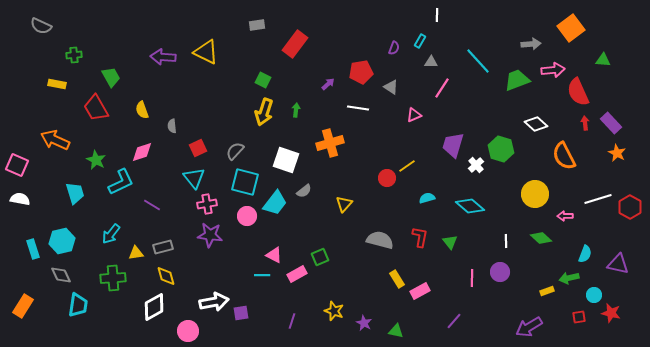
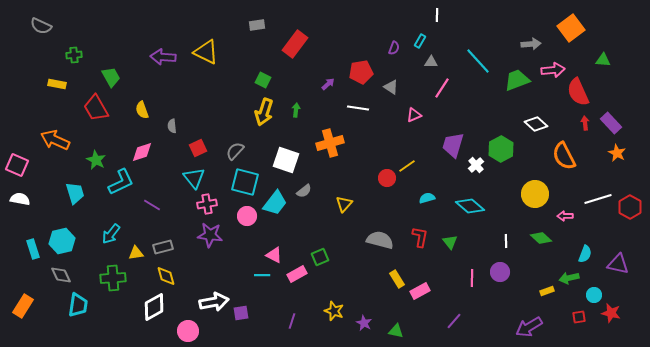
green hexagon at (501, 149): rotated 15 degrees clockwise
